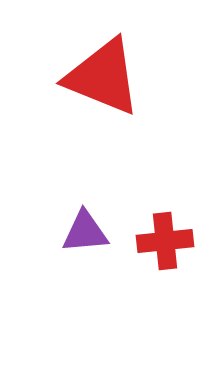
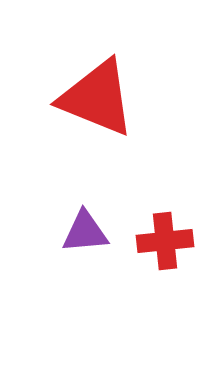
red triangle: moved 6 px left, 21 px down
